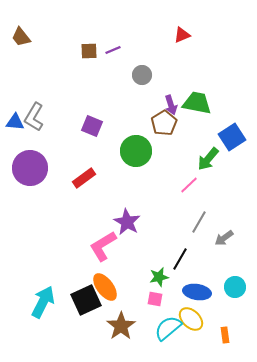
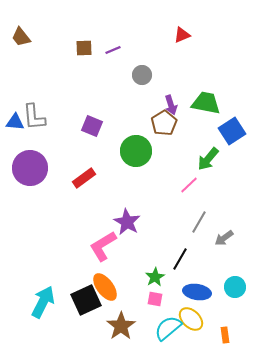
brown square: moved 5 px left, 3 px up
green trapezoid: moved 9 px right
gray L-shape: rotated 36 degrees counterclockwise
blue square: moved 6 px up
green star: moved 4 px left; rotated 18 degrees counterclockwise
